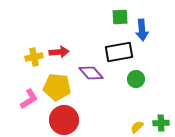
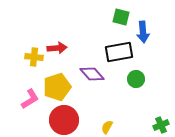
green square: moved 1 px right; rotated 18 degrees clockwise
blue arrow: moved 1 px right, 2 px down
red arrow: moved 2 px left, 4 px up
yellow cross: rotated 18 degrees clockwise
purple diamond: moved 1 px right, 1 px down
yellow pentagon: rotated 24 degrees counterclockwise
pink L-shape: moved 1 px right
green cross: moved 2 px down; rotated 21 degrees counterclockwise
yellow semicircle: moved 30 px left; rotated 16 degrees counterclockwise
